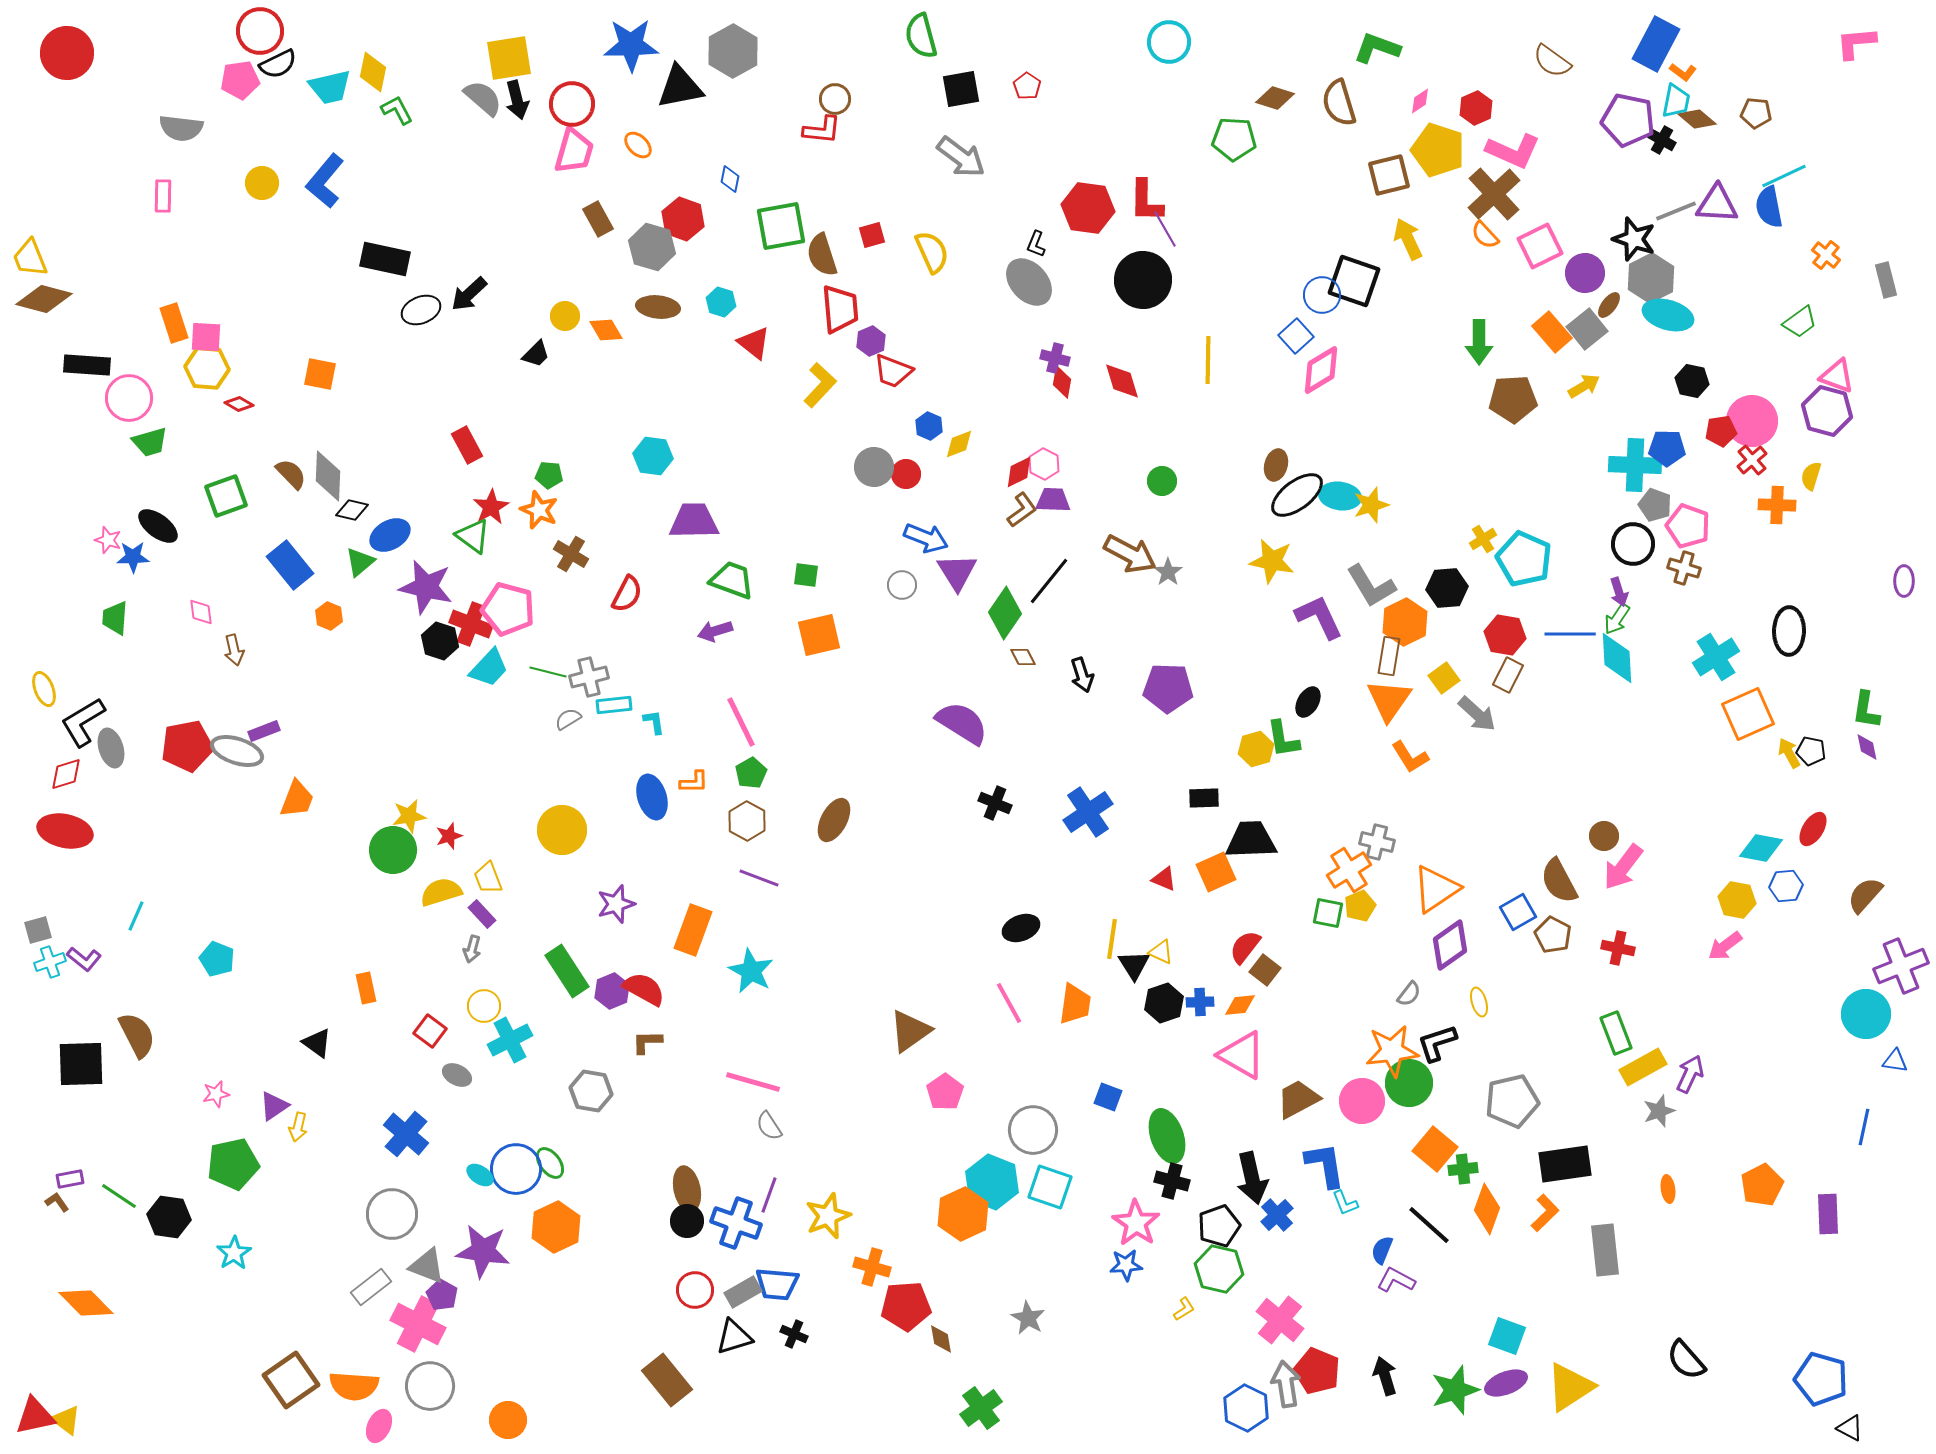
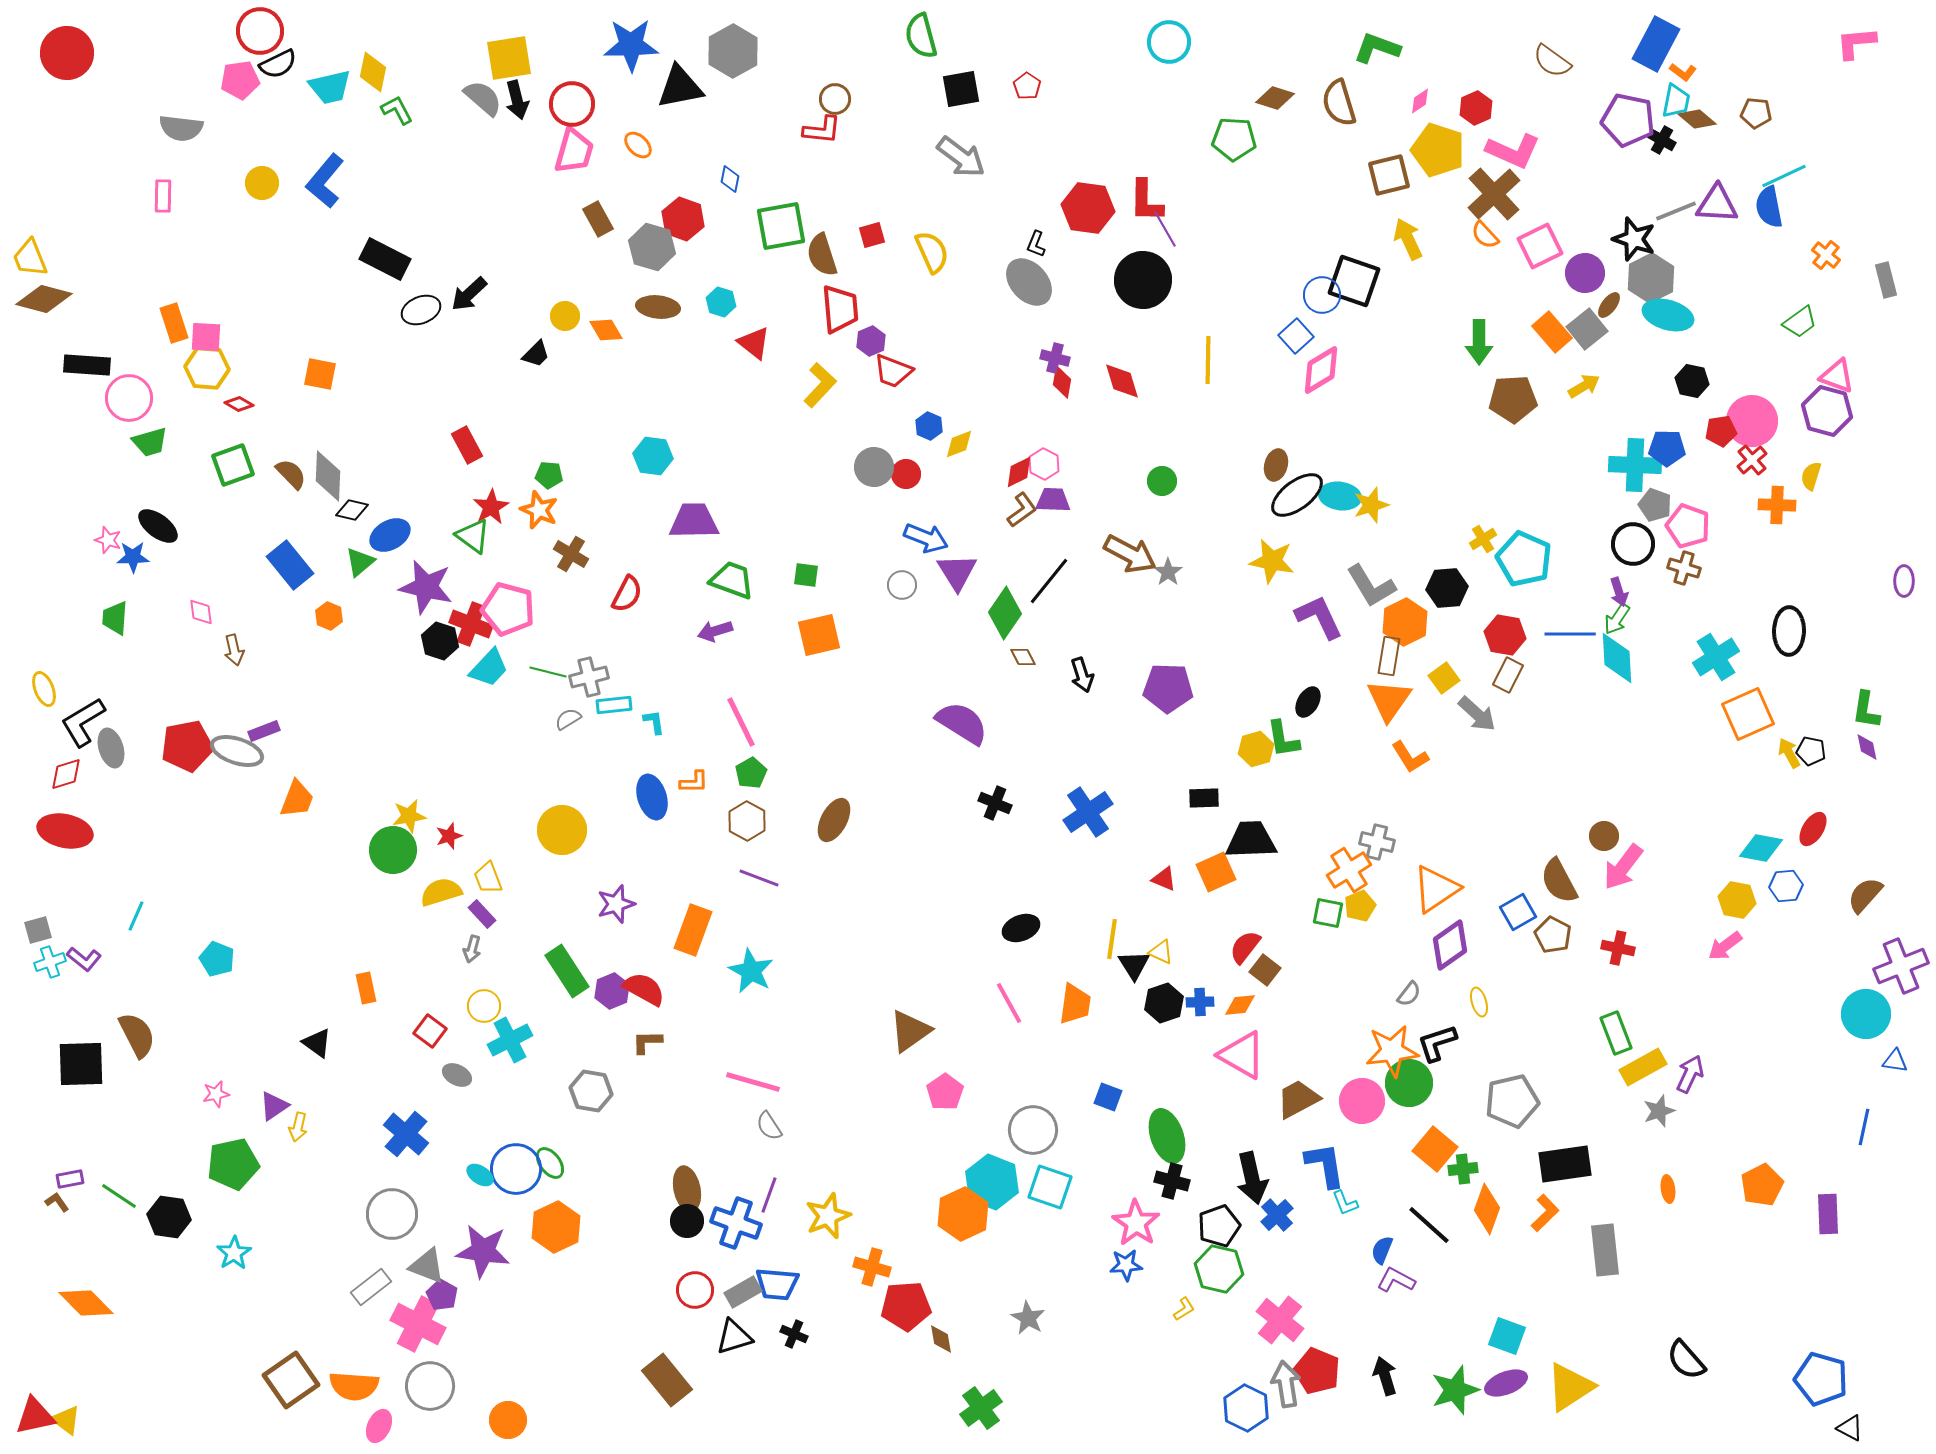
black rectangle at (385, 259): rotated 15 degrees clockwise
green square at (226, 496): moved 7 px right, 31 px up
